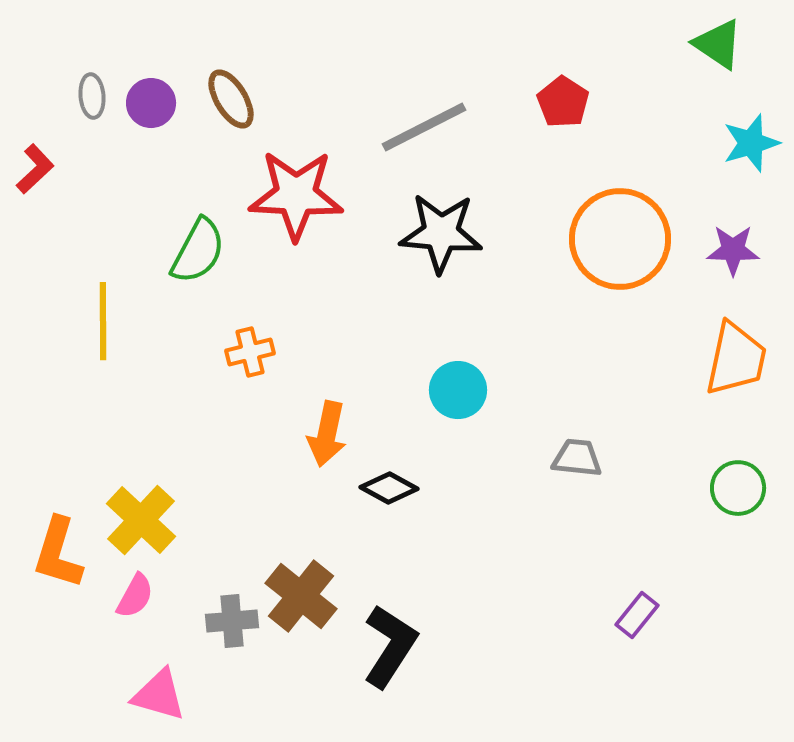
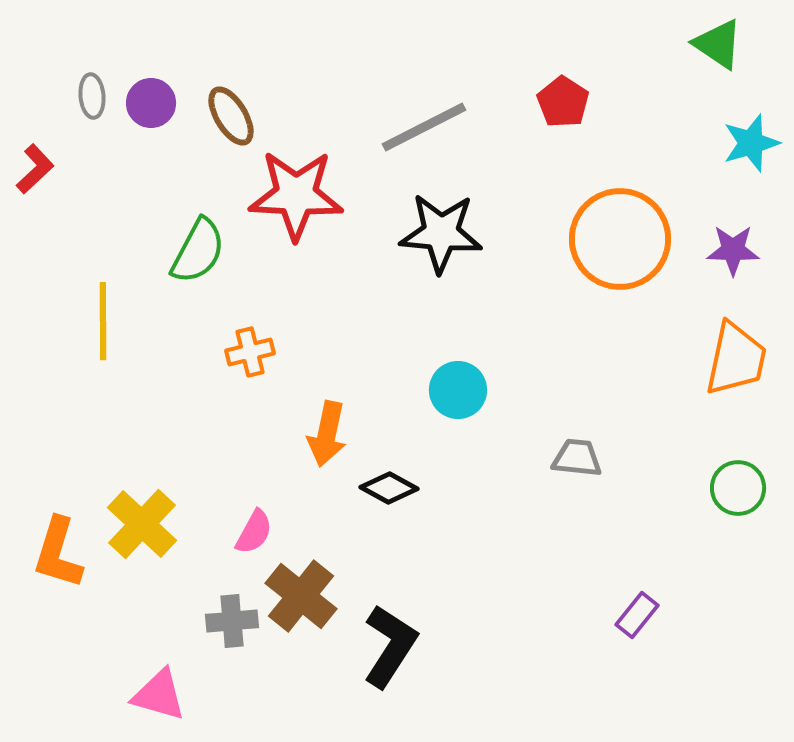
brown ellipse: moved 17 px down
yellow cross: moved 1 px right, 4 px down
pink semicircle: moved 119 px right, 64 px up
